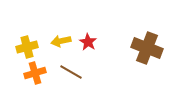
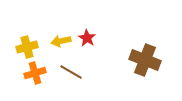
red star: moved 1 px left, 4 px up
brown cross: moved 2 px left, 12 px down
